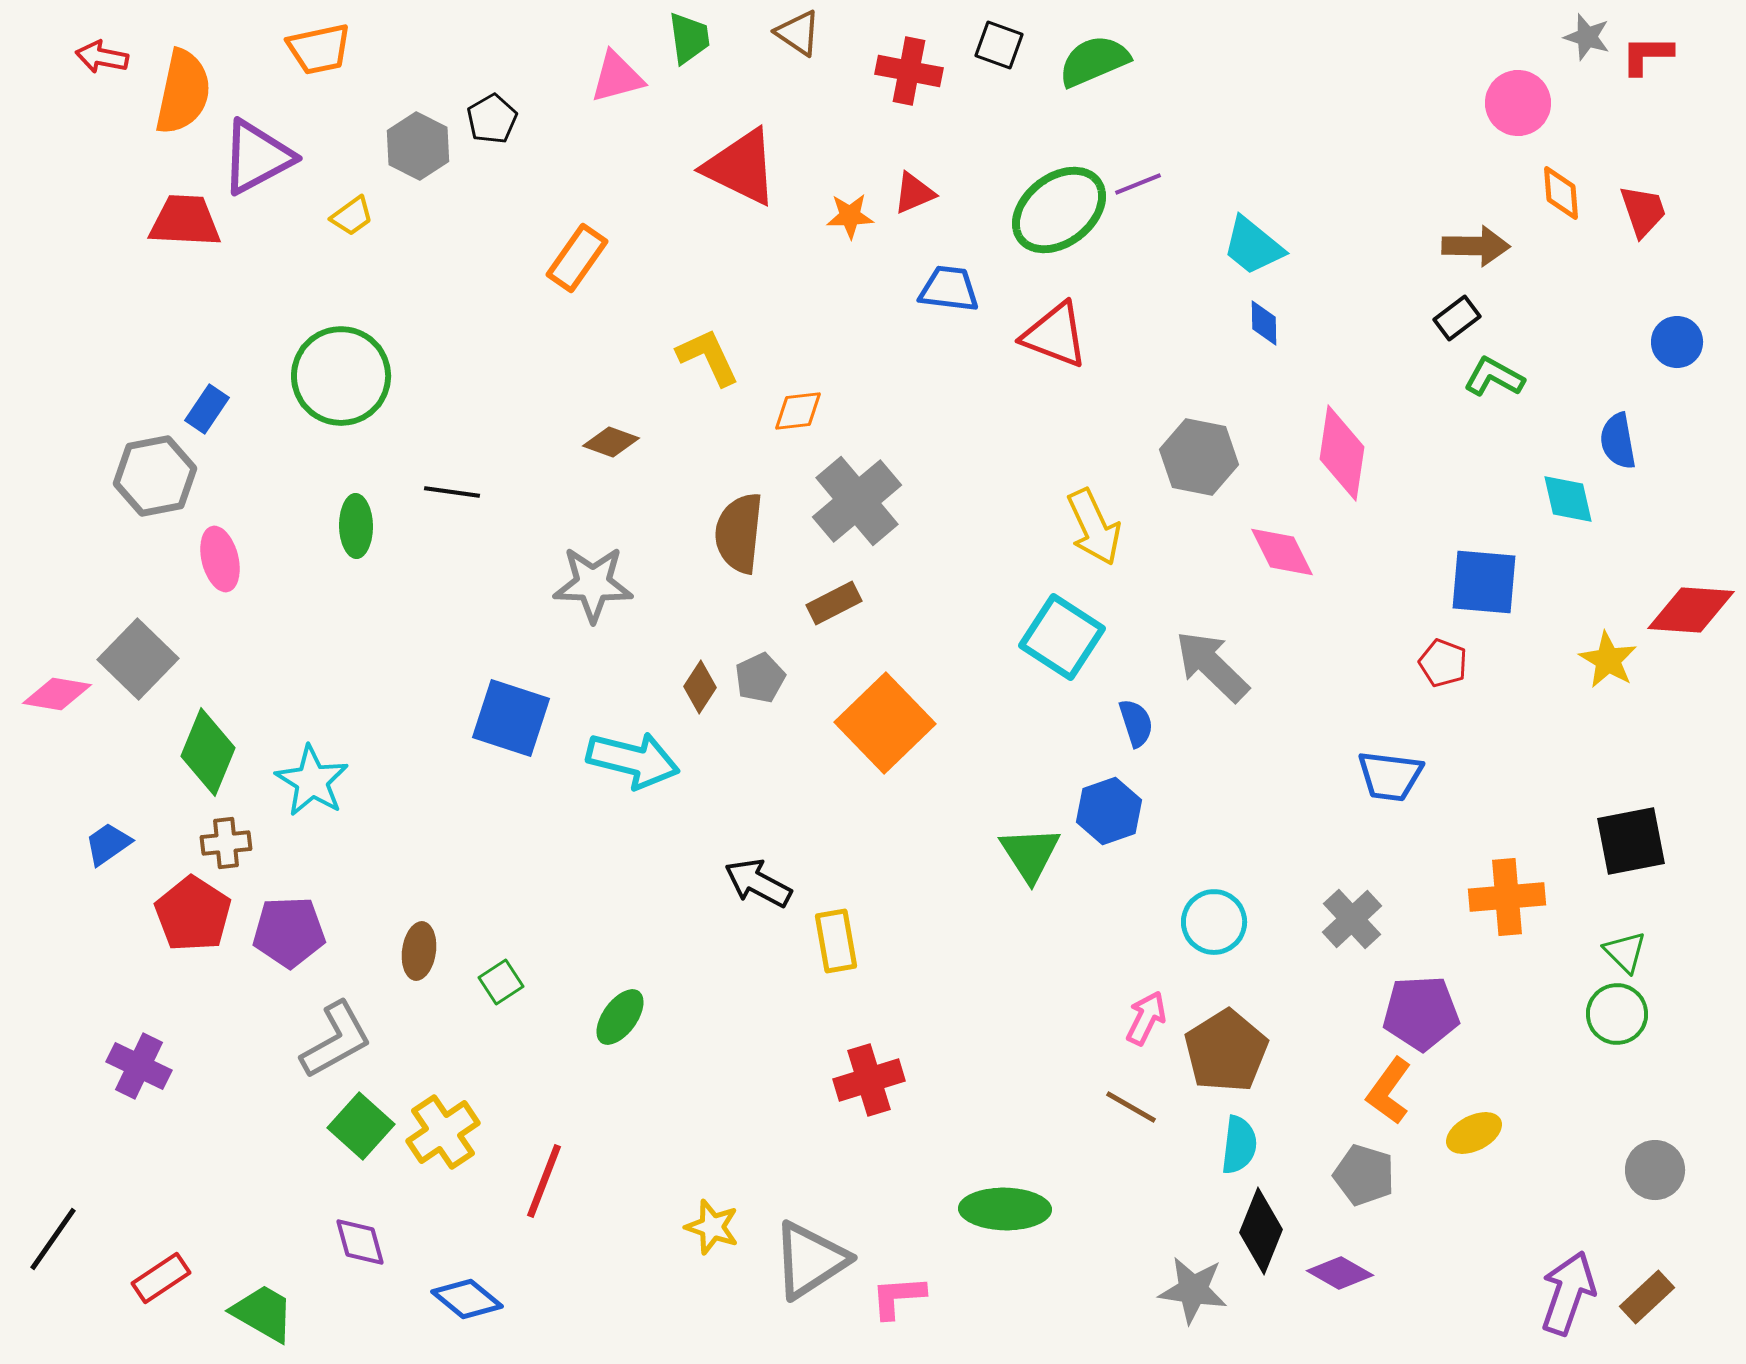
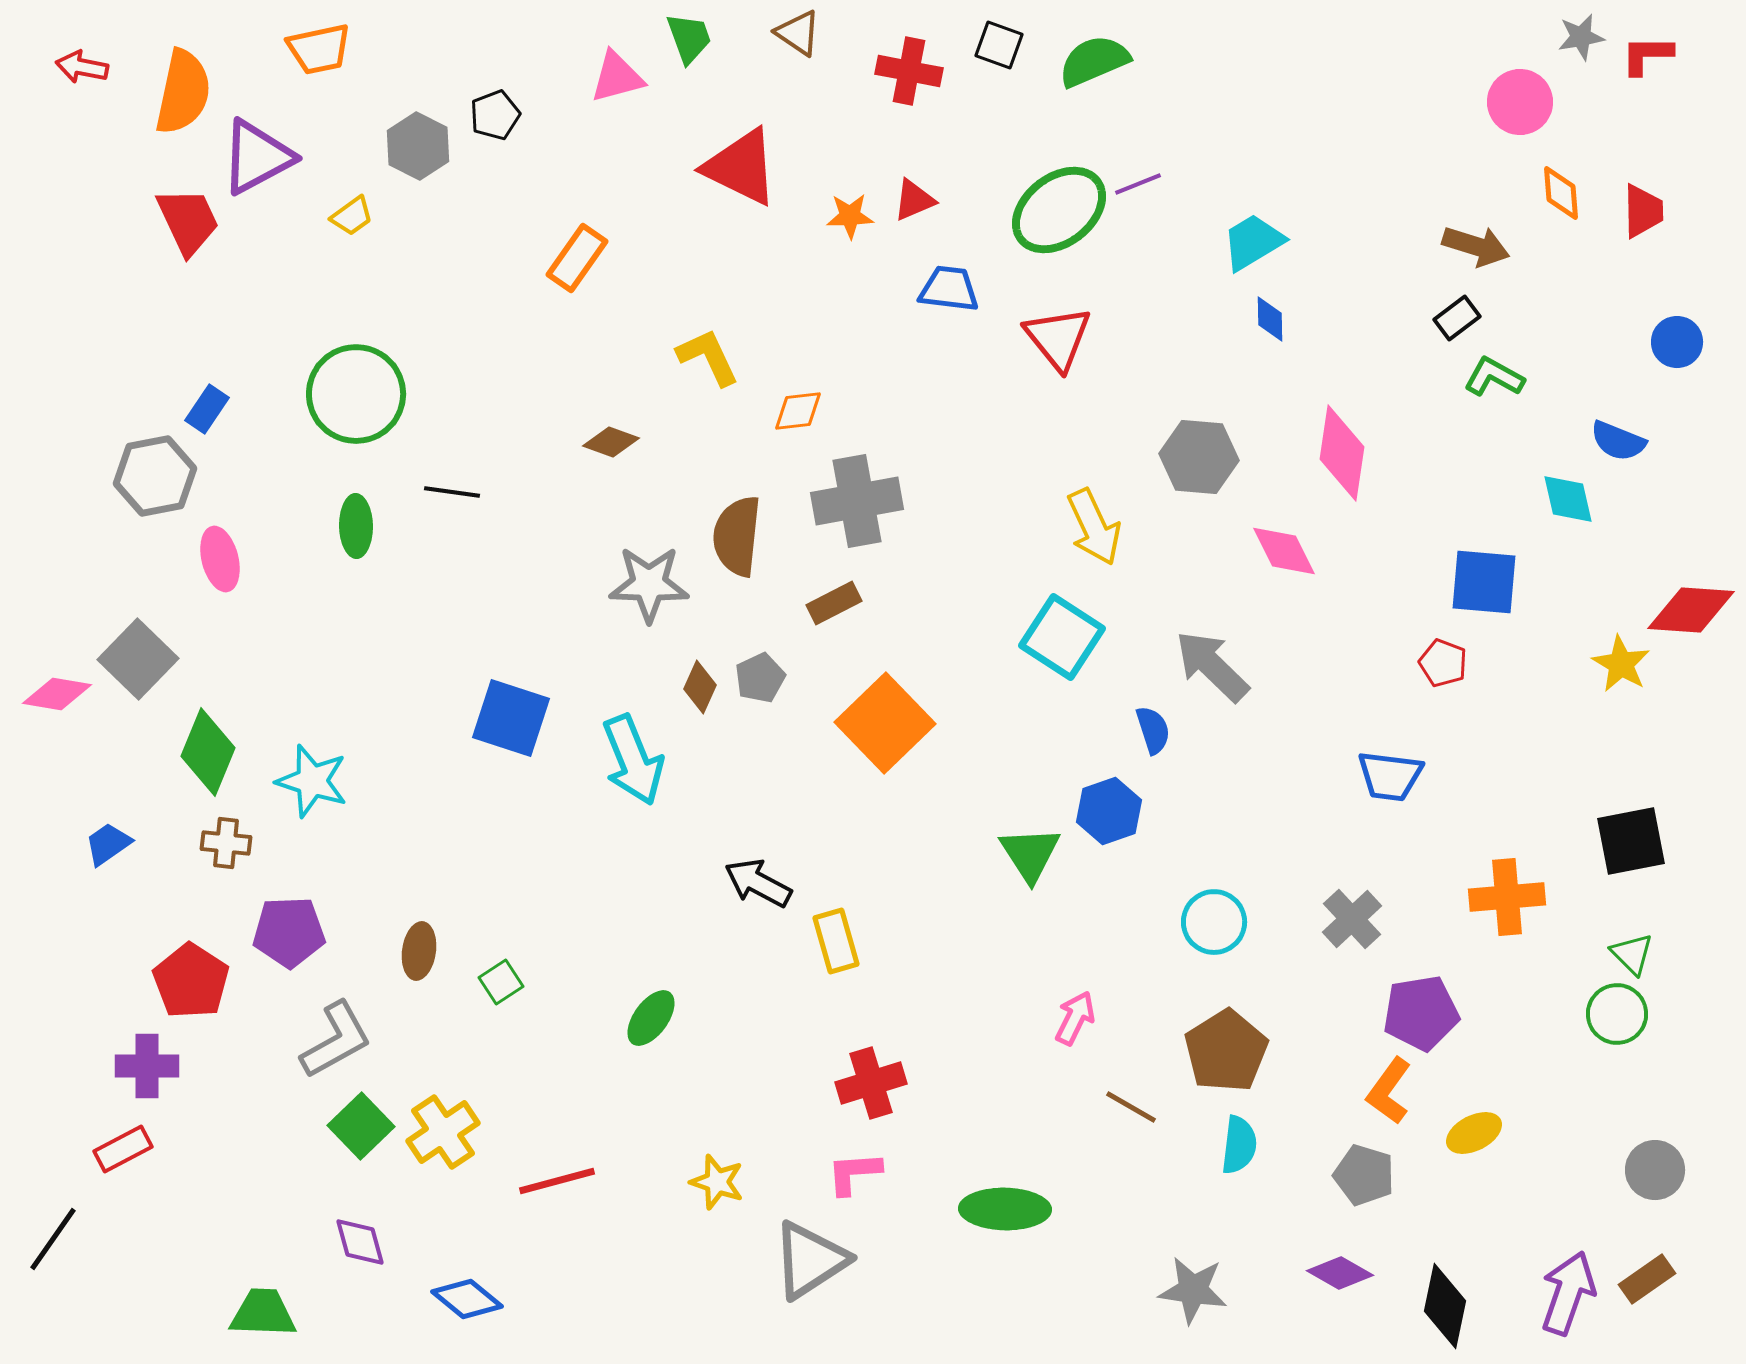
gray star at (1587, 37): moved 6 px left; rotated 27 degrees counterclockwise
green trapezoid at (689, 38): rotated 12 degrees counterclockwise
red arrow at (102, 57): moved 20 px left, 10 px down
pink circle at (1518, 103): moved 2 px right, 1 px up
black pentagon at (492, 119): moved 3 px right, 4 px up; rotated 9 degrees clockwise
red triangle at (914, 193): moved 7 px down
red trapezoid at (1643, 211): rotated 18 degrees clockwise
red trapezoid at (185, 221): moved 3 px right; rotated 62 degrees clockwise
cyan trapezoid at (1253, 246): moved 4 px up; rotated 110 degrees clockwise
brown arrow at (1476, 246): rotated 16 degrees clockwise
blue diamond at (1264, 323): moved 6 px right, 4 px up
red triangle at (1055, 335): moved 3 px right, 3 px down; rotated 30 degrees clockwise
green circle at (341, 376): moved 15 px right, 18 px down
blue semicircle at (1618, 441): rotated 58 degrees counterclockwise
gray hexagon at (1199, 457): rotated 6 degrees counterclockwise
gray cross at (857, 501): rotated 30 degrees clockwise
brown semicircle at (739, 533): moved 2 px left, 3 px down
pink diamond at (1282, 552): moved 2 px right, 1 px up
gray star at (593, 584): moved 56 px right
yellow star at (1608, 660): moved 13 px right, 4 px down
brown diamond at (700, 687): rotated 9 degrees counterclockwise
blue semicircle at (1136, 723): moved 17 px right, 7 px down
cyan arrow at (633, 760): rotated 54 degrees clockwise
cyan star at (312, 781): rotated 14 degrees counterclockwise
brown cross at (226, 843): rotated 12 degrees clockwise
red pentagon at (193, 914): moved 2 px left, 67 px down
yellow rectangle at (836, 941): rotated 6 degrees counterclockwise
green triangle at (1625, 952): moved 7 px right, 2 px down
purple pentagon at (1421, 1013): rotated 6 degrees counterclockwise
green ellipse at (620, 1017): moved 31 px right, 1 px down
pink arrow at (1146, 1018): moved 71 px left
purple cross at (139, 1066): moved 8 px right; rotated 26 degrees counterclockwise
red cross at (869, 1080): moved 2 px right, 3 px down
green square at (361, 1126): rotated 4 degrees clockwise
red line at (544, 1181): moved 13 px right; rotated 54 degrees clockwise
yellow star at (712, 1227): moved 5 px right, 45 px up
black diamond at (1261, 1231): moved 184 px right, 75 px down; rotated 10 degrees counterclockwise
red rectangle at (161, 1278): moved 38 px left, 129 px up; rotated 6 degrees clockwise
pink L-shape at (898, 1297): moved 44 px left, 124 px up
brown rectangle at (1647, 1297): moved 18 px up; rotated 8 degrees clockwise
green trapezoid at (263, 1313): rotated 28 degrees counterclockwise
